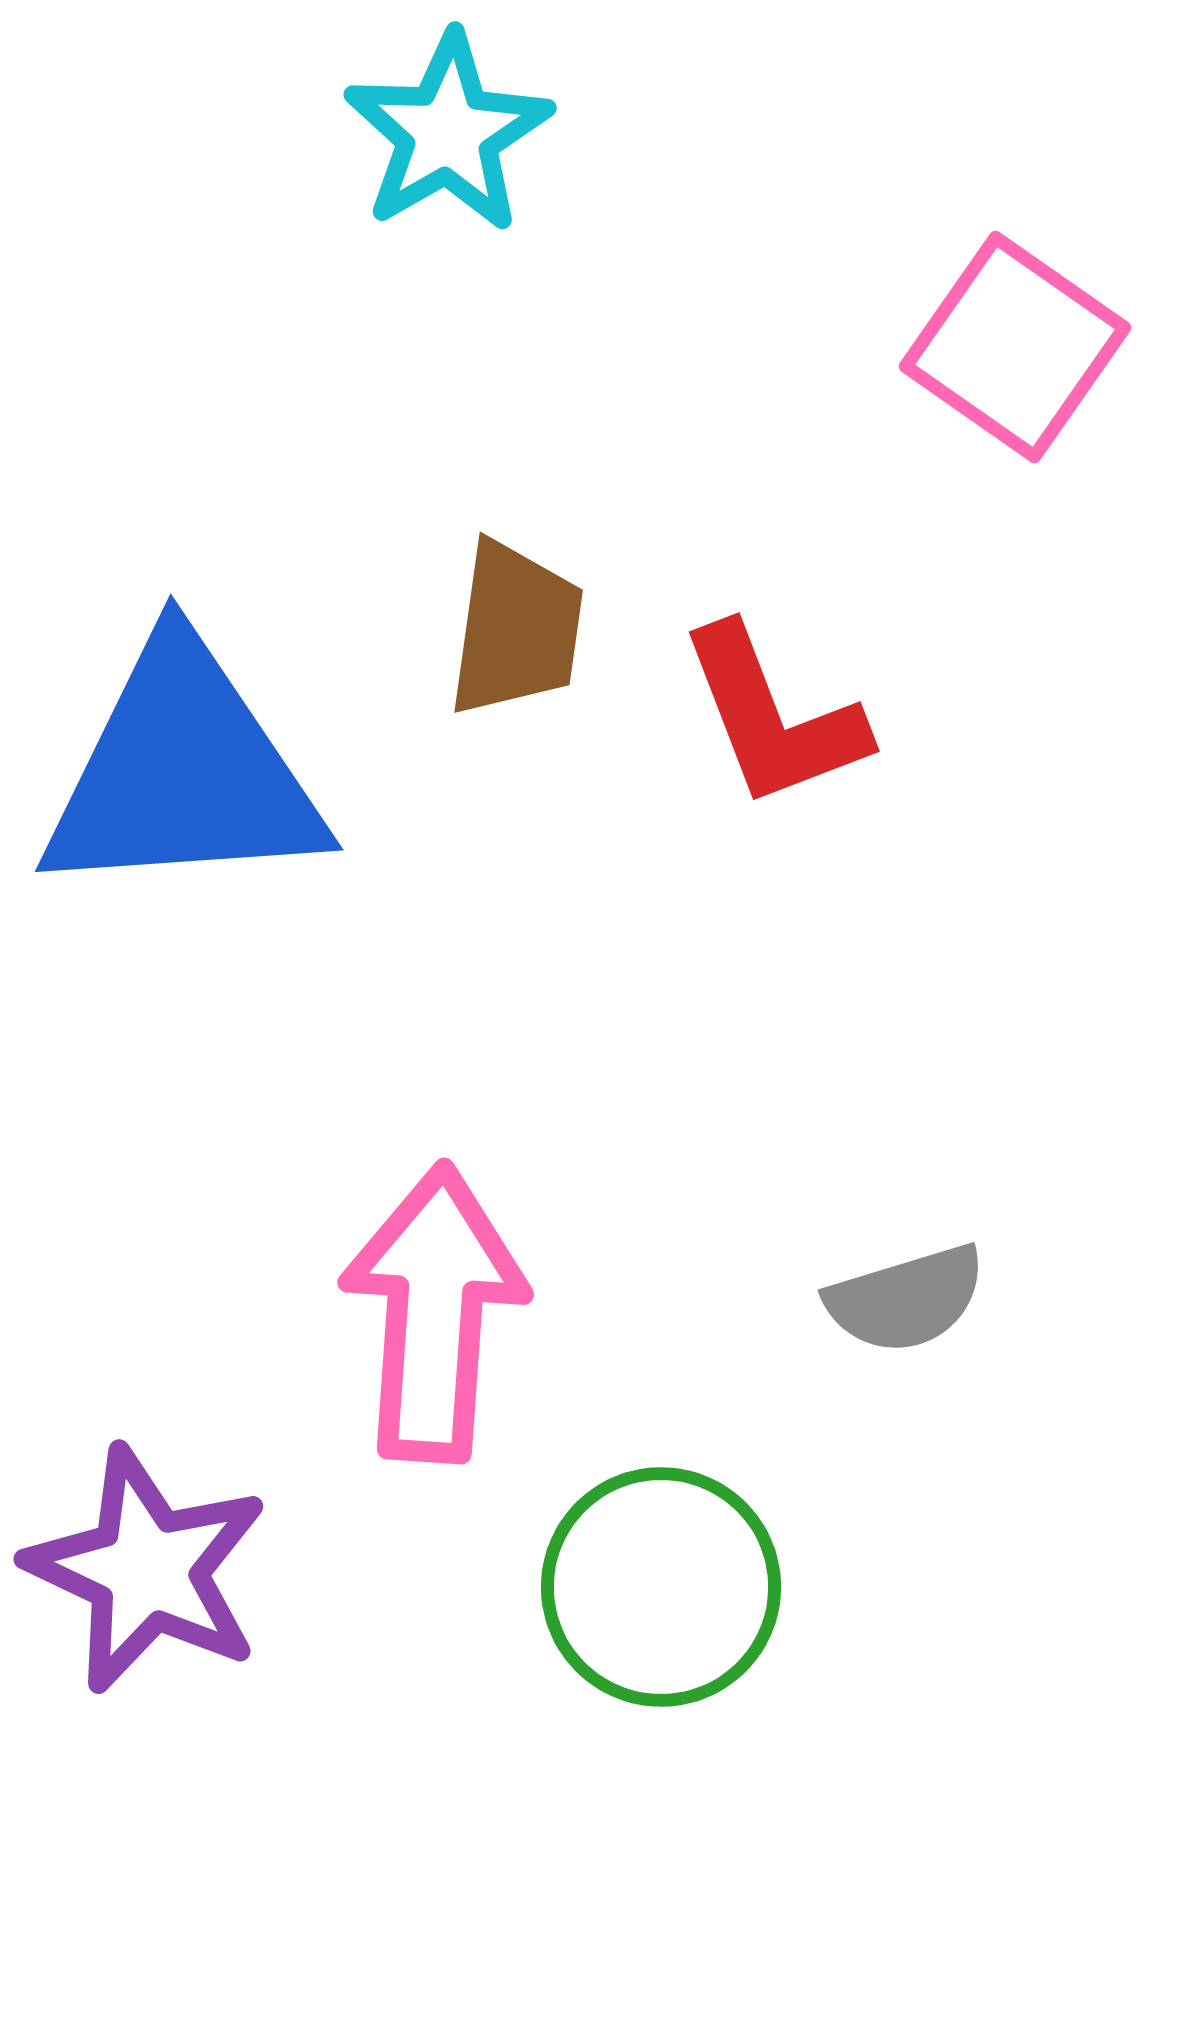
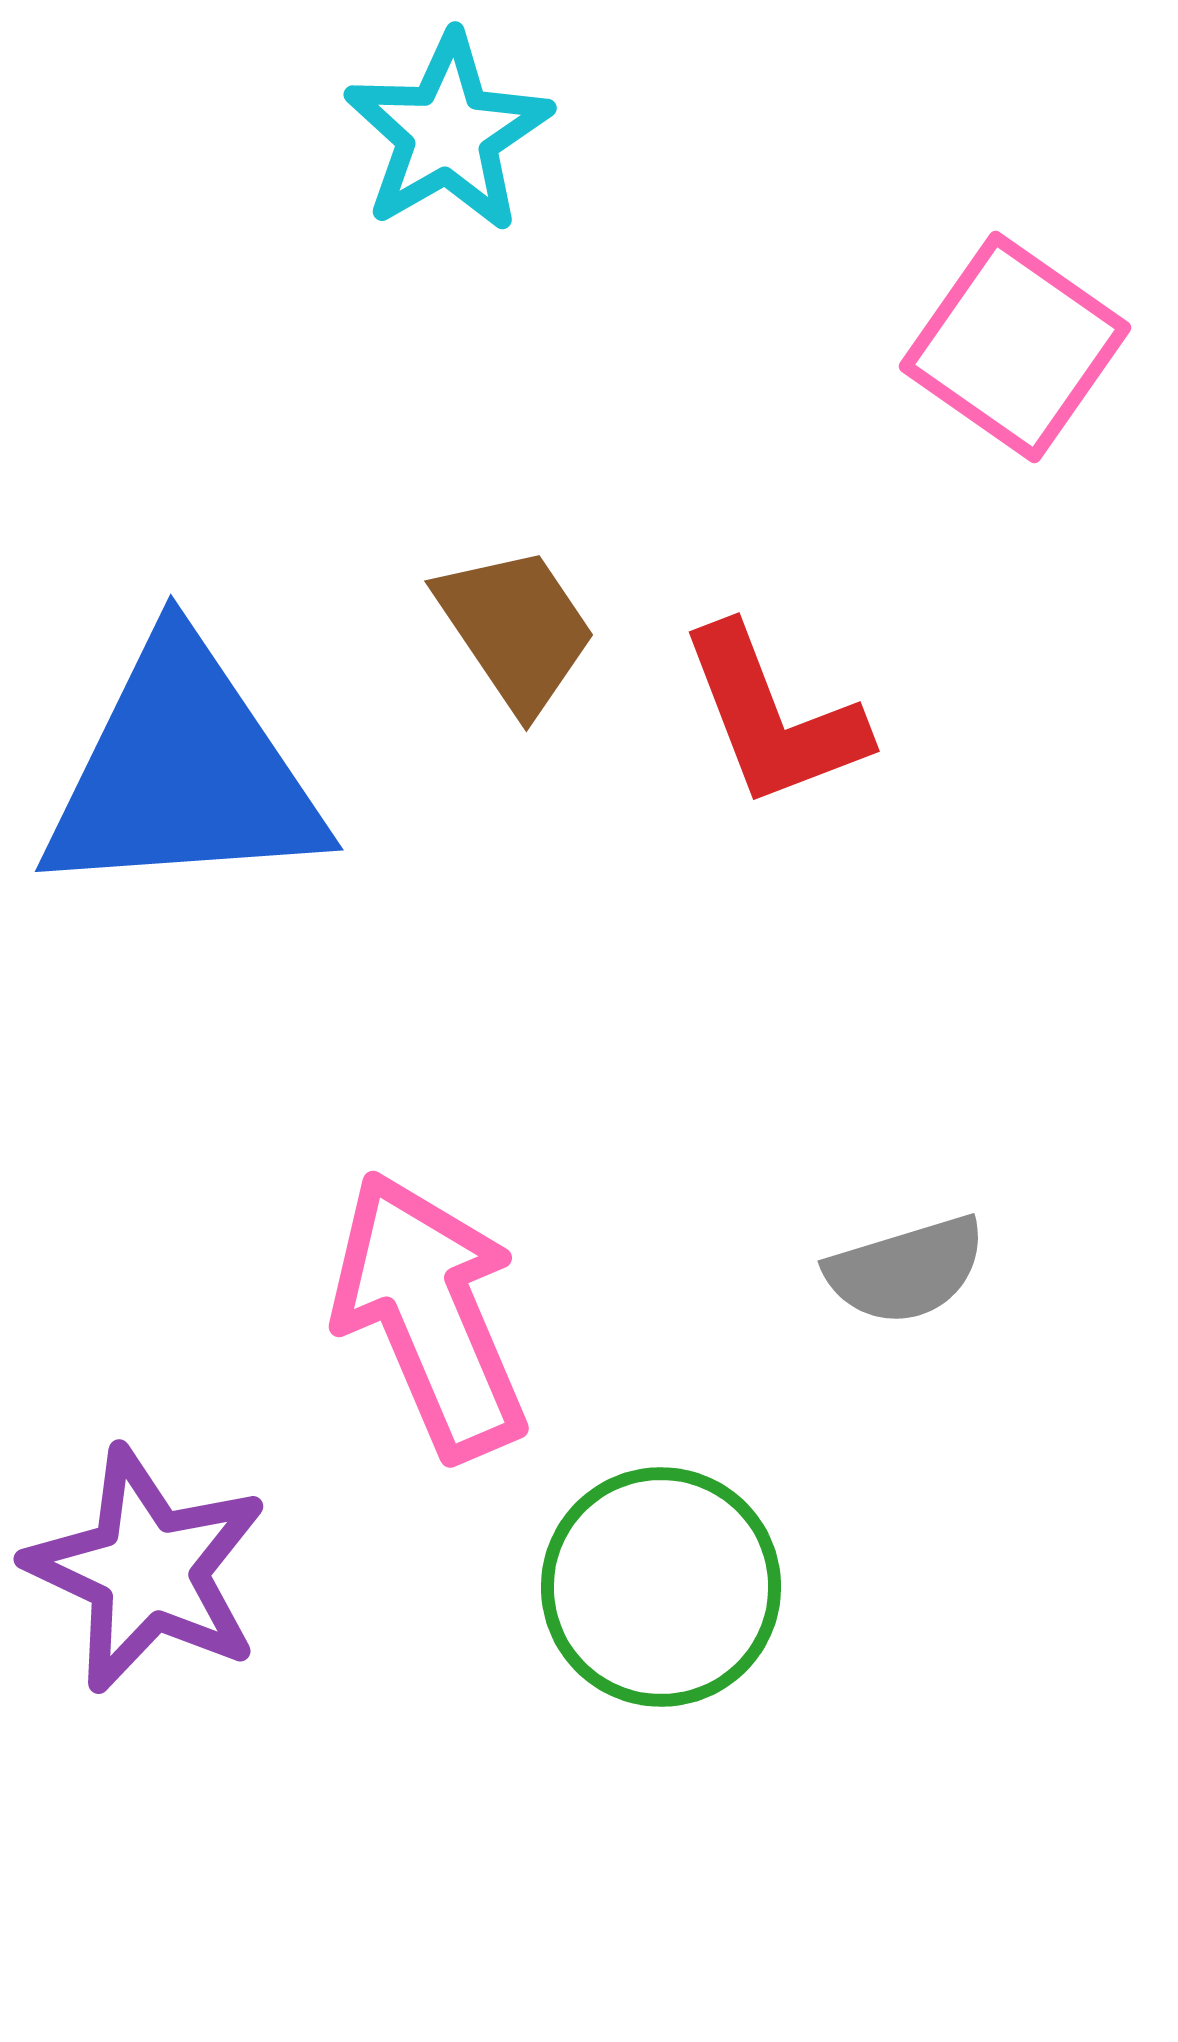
brown trapezoid: rotated 42 degrees counterclockwise
gray semicircle: moved 29 px up
pink arrow: moved 4 px left, 2 px down; rotated 27 degrees counterclockwise
